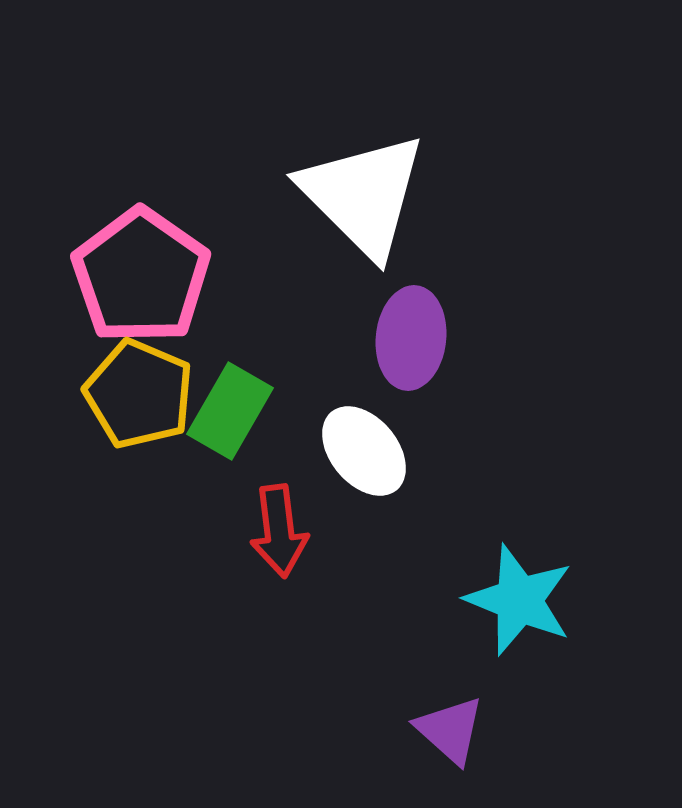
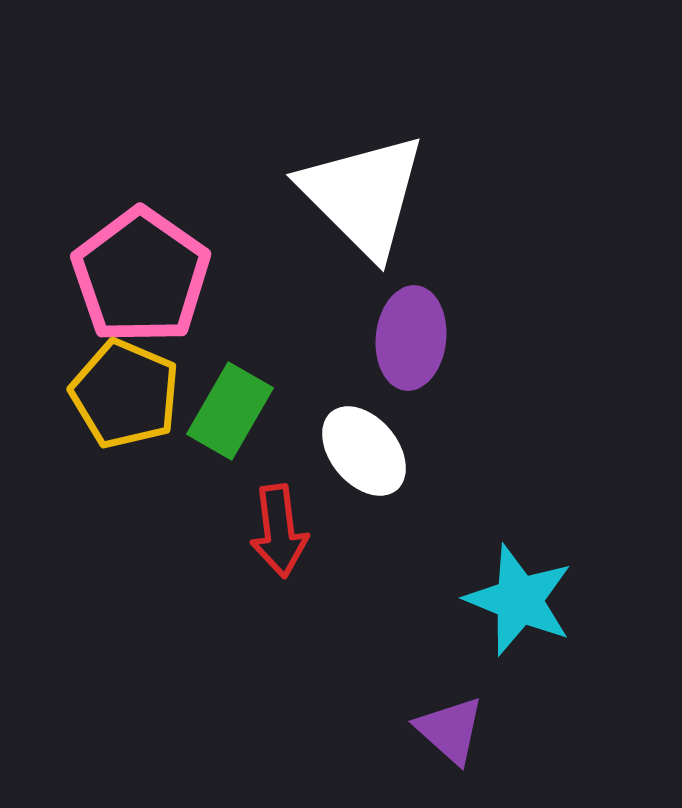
yellow pentagon: moved 14 px left
